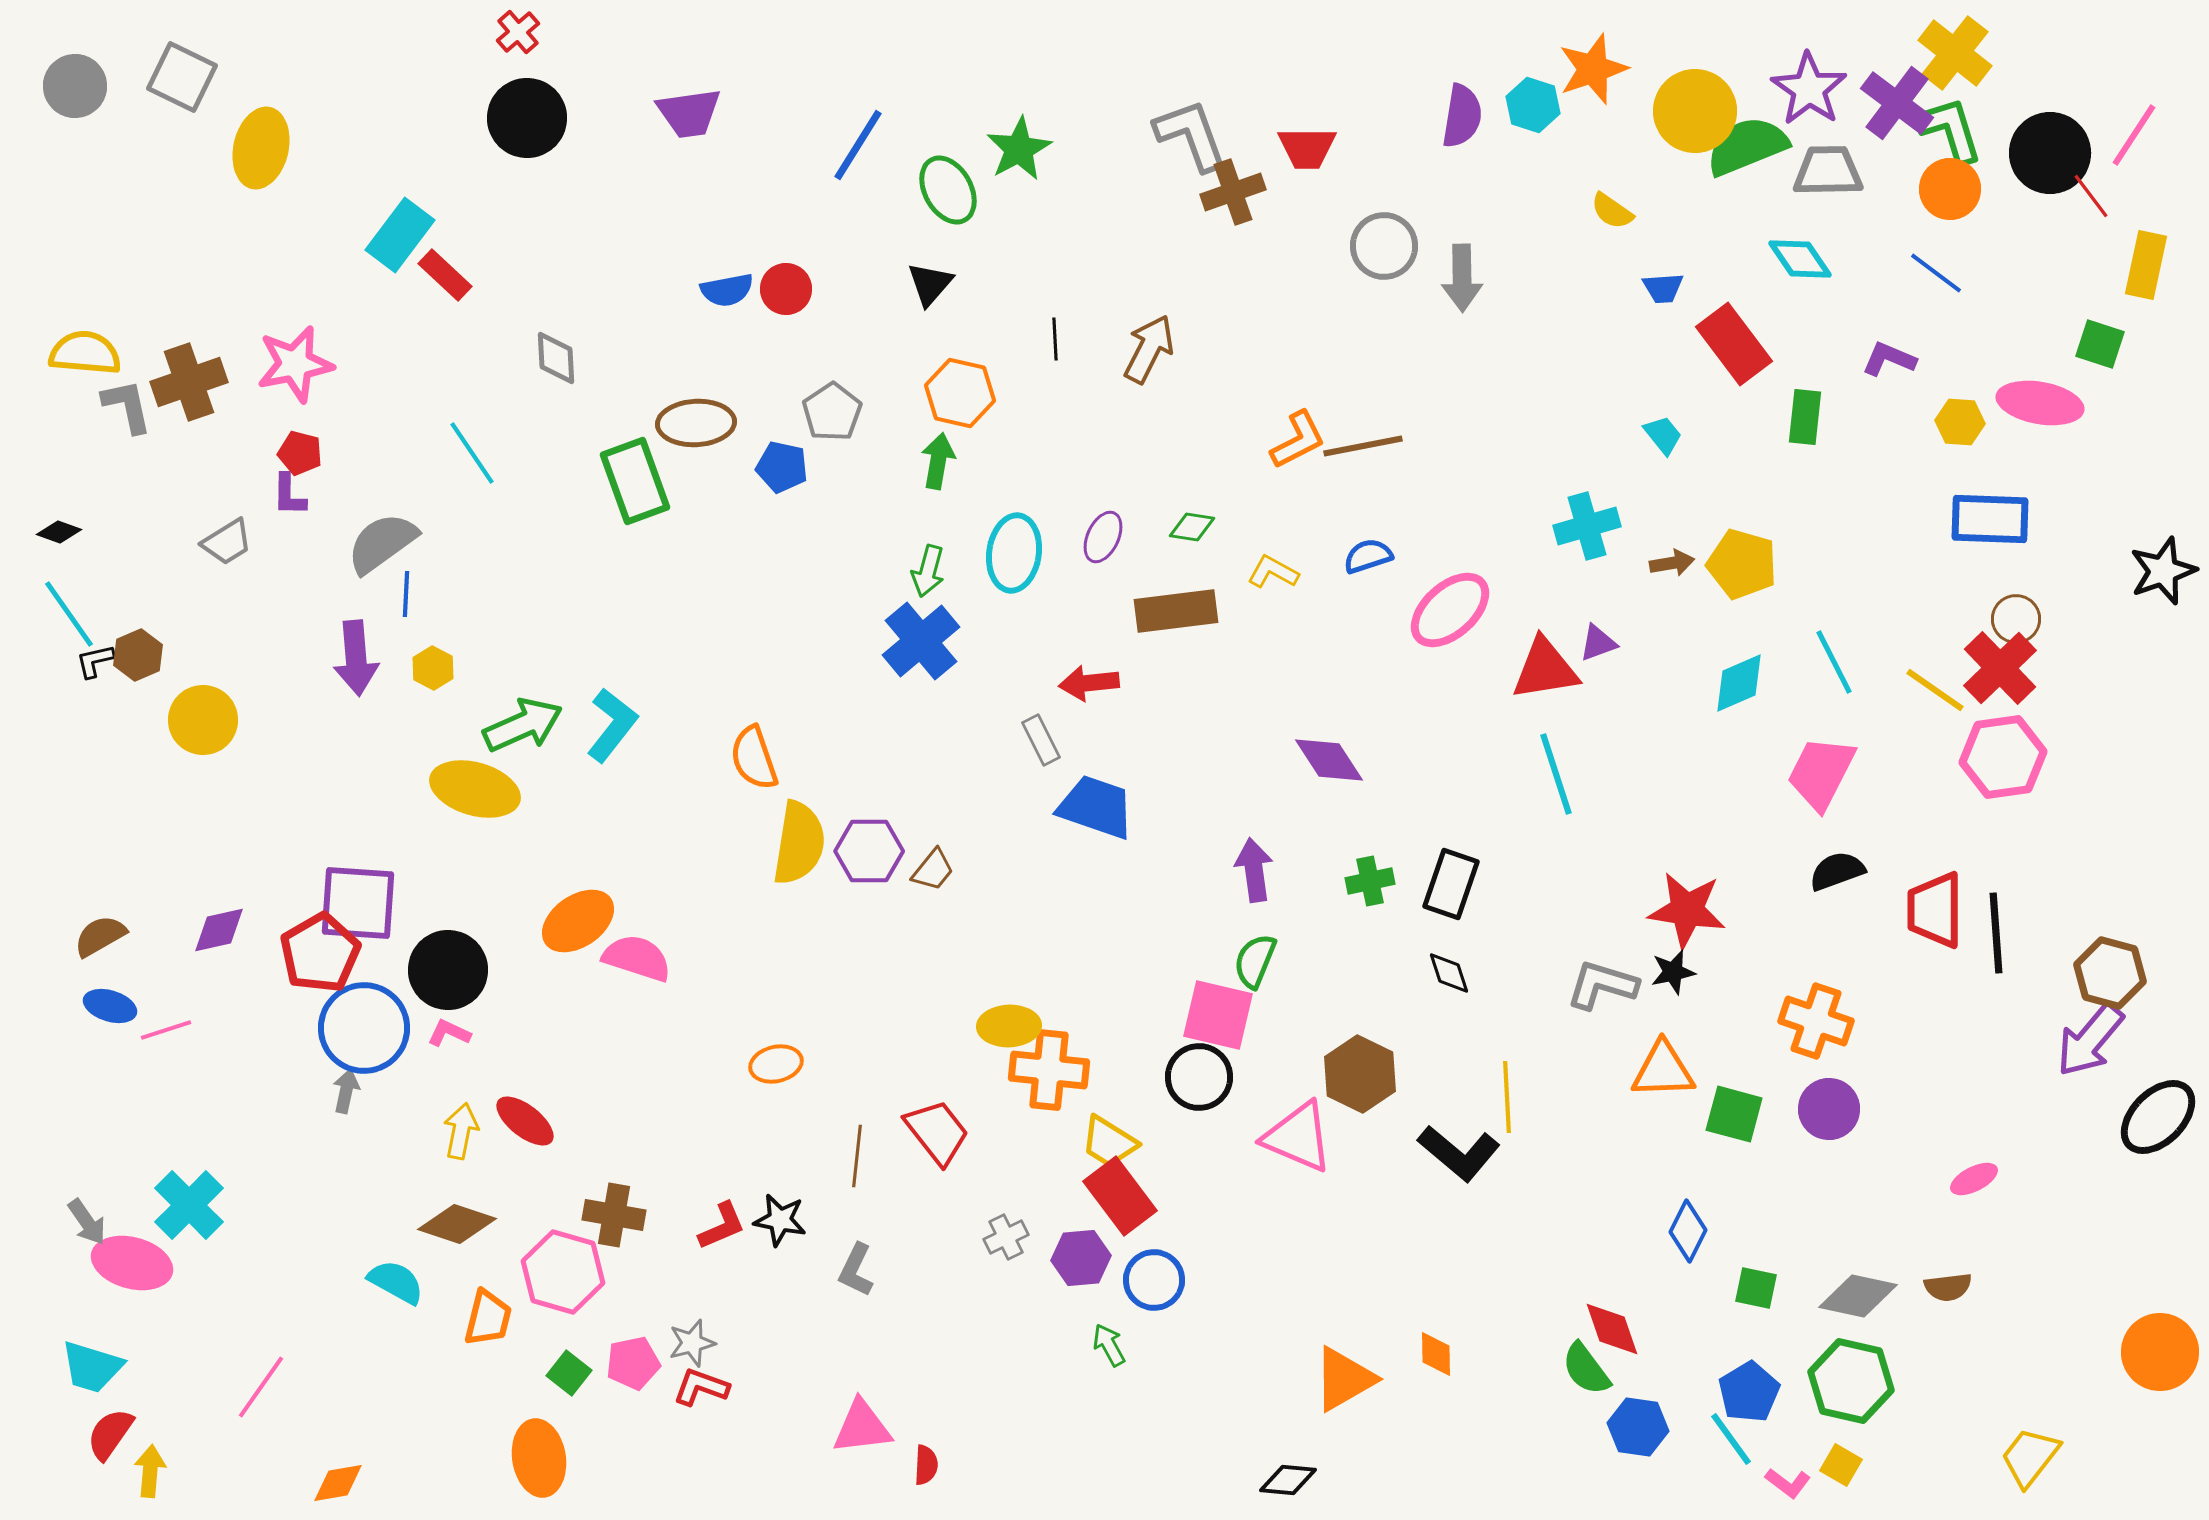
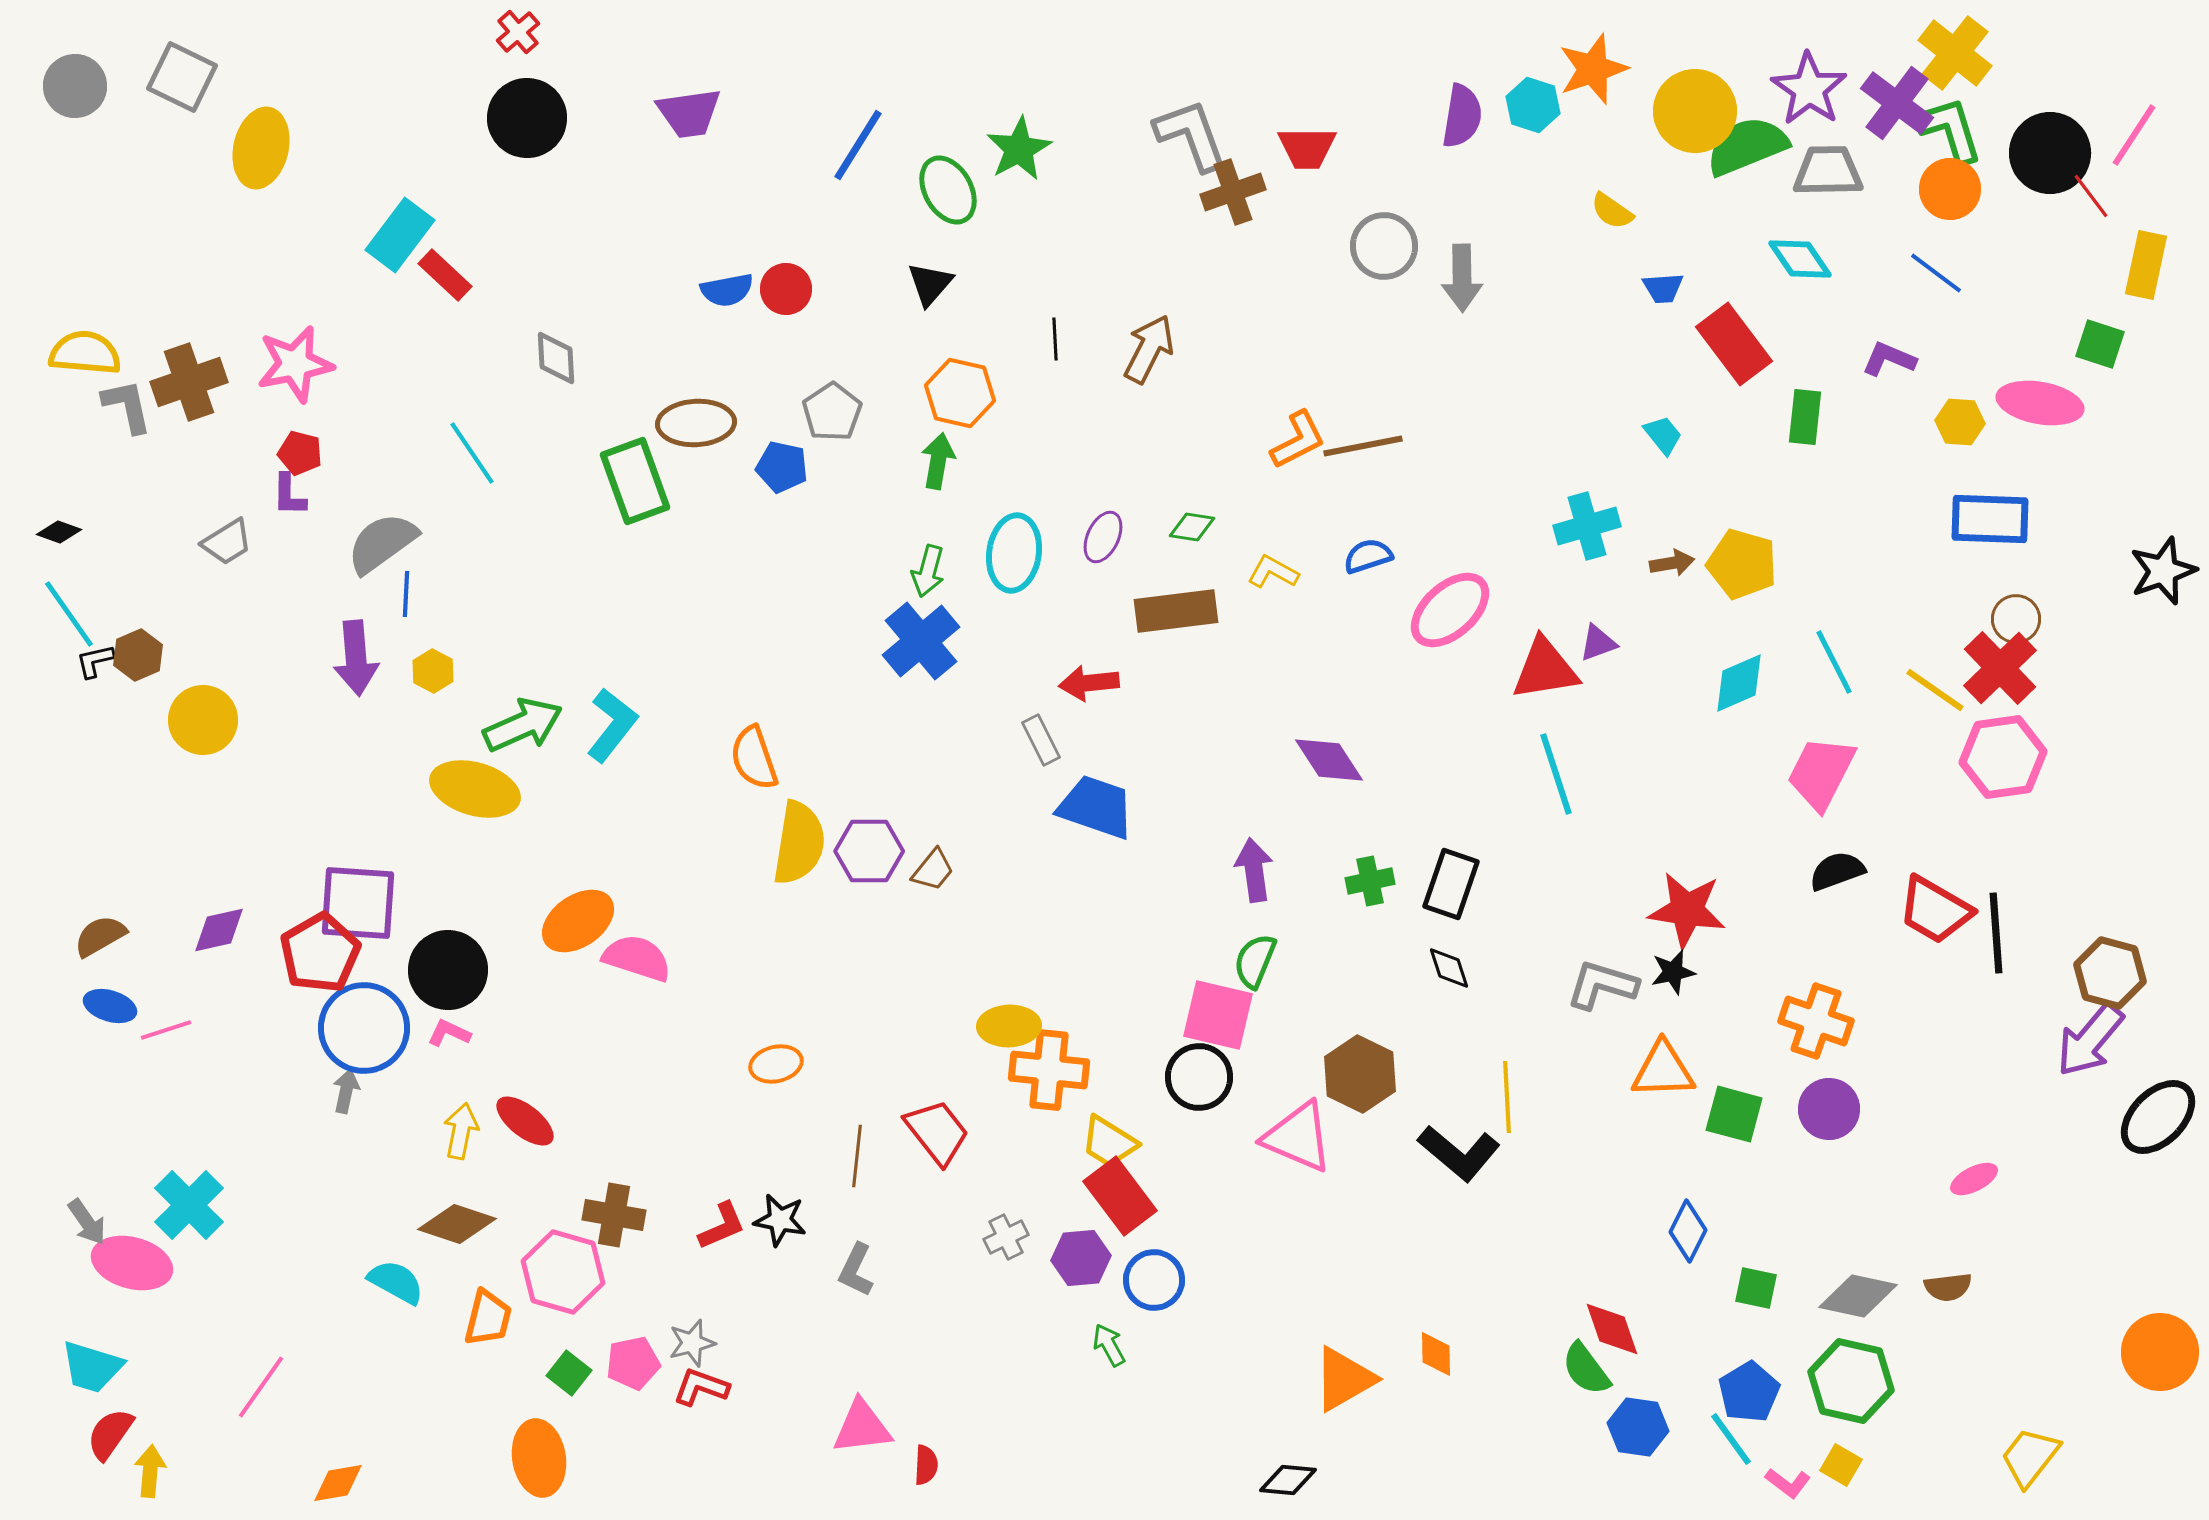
yellow hexagon at (433, 668): moved 3 px down
red trapezoid at (1935, 910): rotated 60 degrees counterclockwise
black diamond at (1449, 973): moved 5 px up
